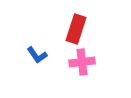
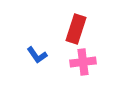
pink cross: moved 1 px right
